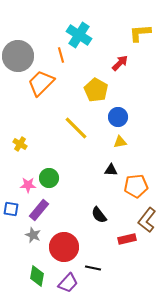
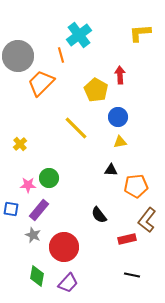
cyan cross: rotated 20 degrees clockwise
red arrow: moved 12 px down; rotated 48 degrees counterclockwise
yellow cross: rotated 16 degrees clockwise
black line: moved 39 px right, 7 px down
